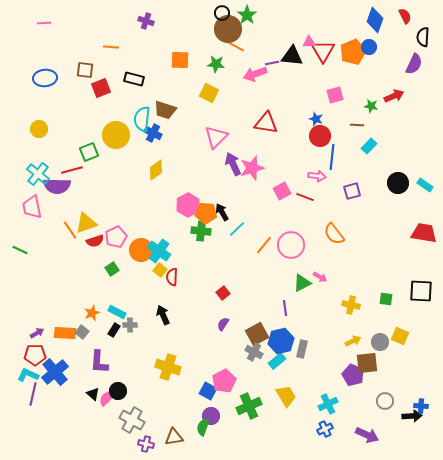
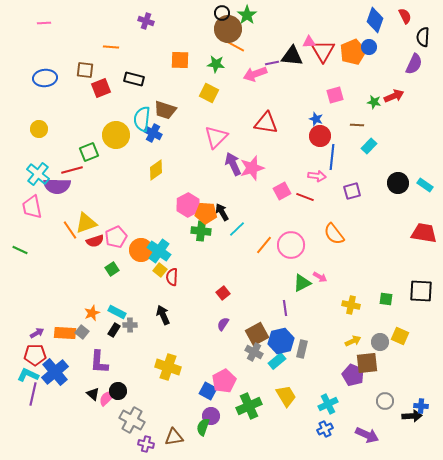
green star at (371, 106): moved 3 px right, 4 px up
